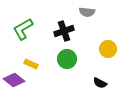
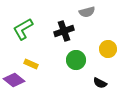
gray semicircle: rotated 21 degrees counterclockwise
green circle: moved 9 px right, 1 px down
